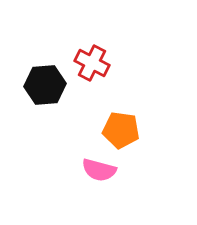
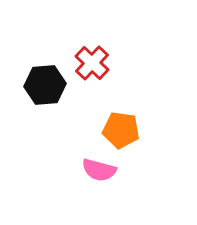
red cross: rotated 16 degrees clockwise
